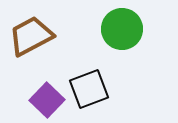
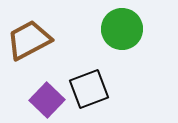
brown trapezoid: moved 2 px left, 4 px down
